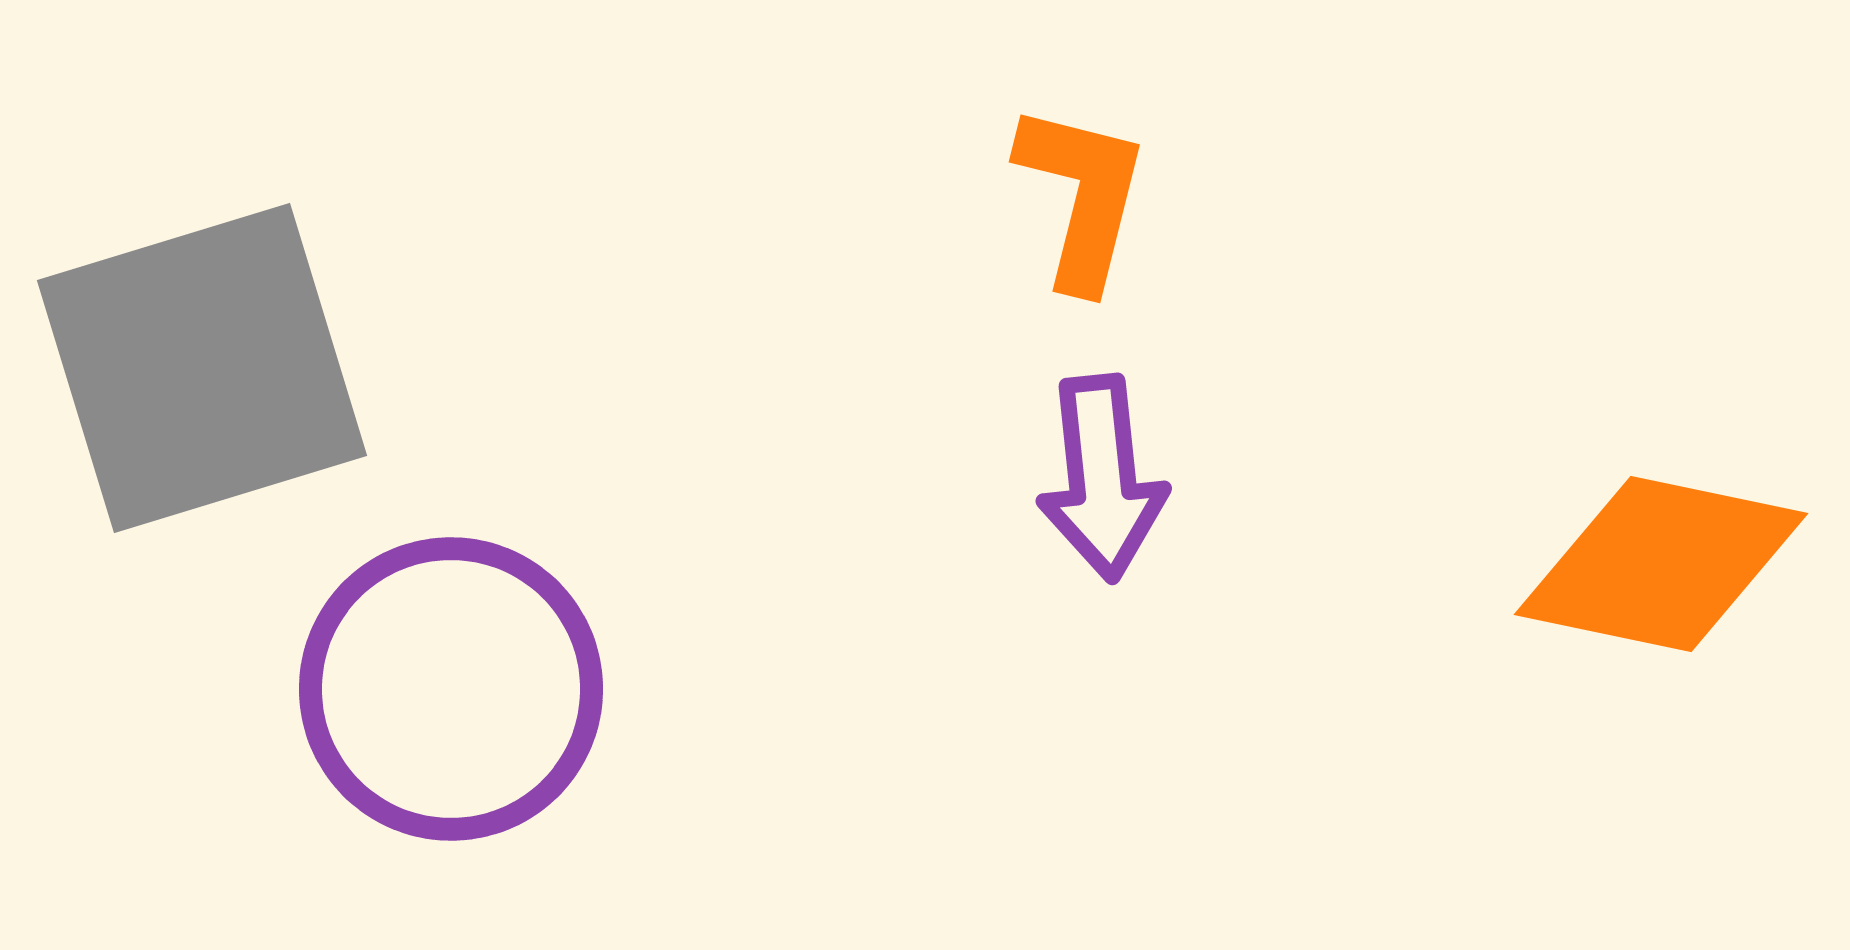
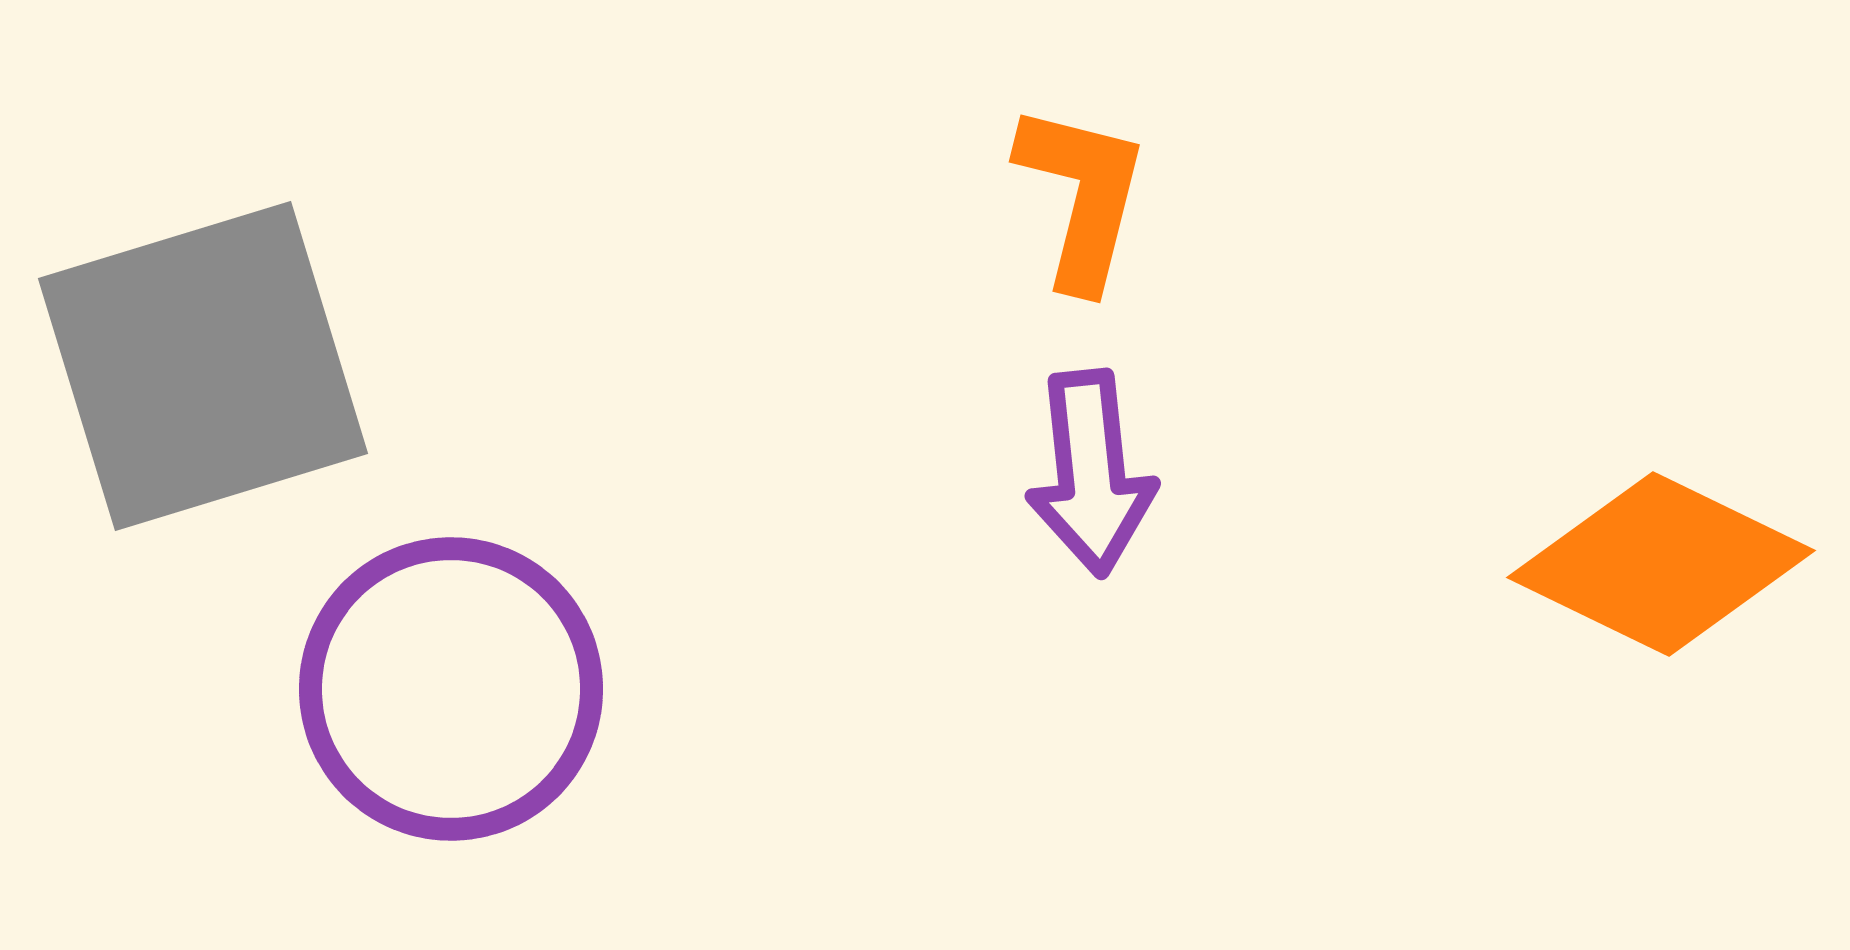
gray square: moved 1 px right, 2 px up
purple arrow: moved 11 px left, 5 px up
orange diamond: rotated 14 degrees clockwise
